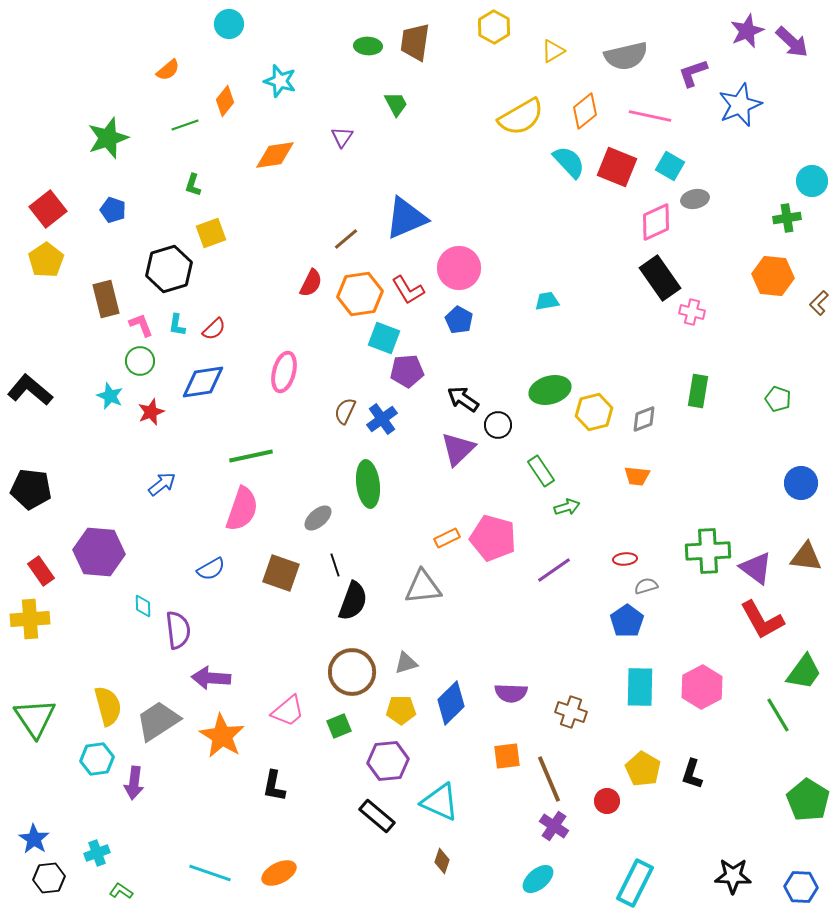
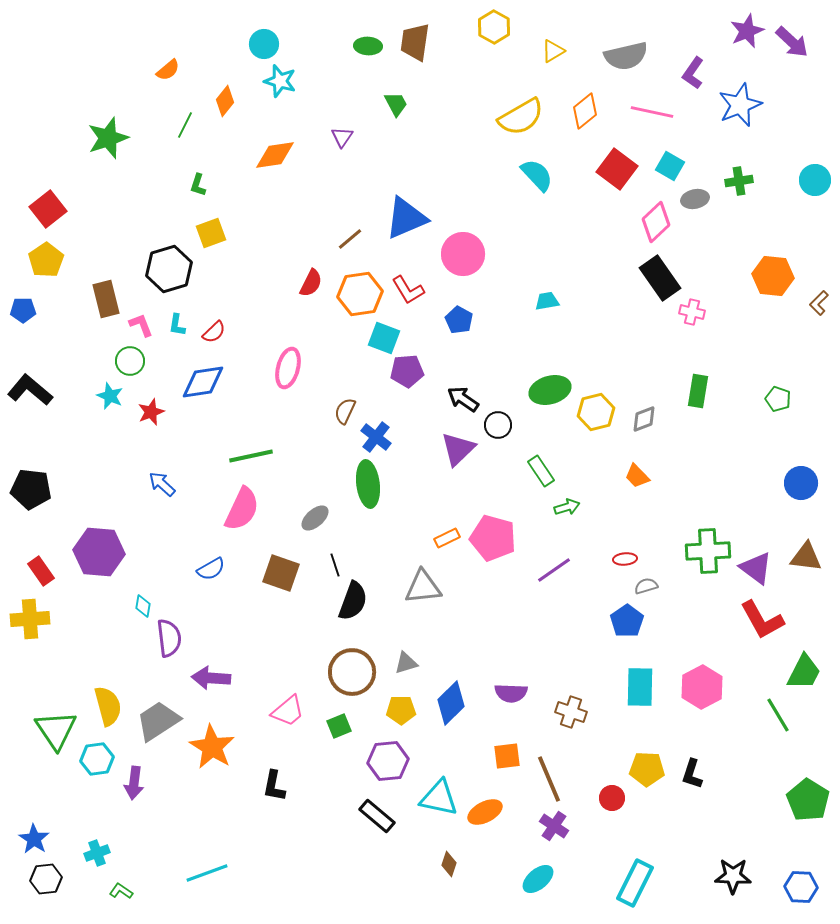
cyan circle at (229, 24): moved 35 px right, 20 px down
purple L-shape at (693, 73): rotated 36 degrees counterclockwise
pink line at (650, 116): moved 2 px right, 4 px up
green line at (185, 125): rotated 44 degrees counterclockwise
cyan semicircle at (569, 162): moved 32 px left, 13 px down
red square at (617, 167): moved 2 px down; rotated 15 degrees clockwise
cyan circle at (812, 181): moved 3 px right, 1 px up
green L-shape at (193, 185): moved 5 px right
blue pentagon at (113, 210): moved 90 px left, 100 px down; rotated 20 degrees counterclockwise
green cross at (787, 218): moved 48 px left, 37 px up
pink diamond at (656, 222): rotated 18 degrees counterclockwise
brown line at (346, 239): moved 4 px right
pink circle at (459, 268): moved 4 px right, 14 px up
red semicircle at (214, 329): moved 3 px down
green circle at (140, 361): moved 10 px left
pink ellipse at (284, 372): moved 4 px right, 4 px up
yellow hexagon at (594, 412): moved 2 px right
blue cross at (382, 419): moved 6 px left, 18 px down; rotated 16 degrees counterclockwise
orange trapezoid at (637, 476): rotated 40 degrees clockwise
blue arrow at (162, 484): rotated 100 degrees counterclockwise
pink semicircle at (242, 509): rotated 6 degrees clockwise
gray ellipse at (318, 518): moved 3 px left
cyan diamond at (143, 606): rotated 10 degrees clockwise
purple semicircle at (178, 630): moved 9 px left, 8 px down
green trapezoid at (804, 672): rotated 9 degrees counterclockwise
green triangle at (35, 718): moved 21 px right, 12 px down
orange star at (222, 736): moved 10 px left, 11 px down
yellow pentagon at (643, 769): moved 4 px right; rotated 28 degrees counterclockwise
red circle at (607, 801): moved 5 px right, 3 px up
cyan triangle at (440, 802): moved 1 px left, 4 px up; rotated 12 degrees counterclockwise
brown diamond at (442, 861): moved 7 px right, 3 px down
cyan line at (210, 873): moved 3 px left; rotated 39 degrees counterclockwise
orange ellipse at (279, 873): moved 206 px right, 61 px up
black hexagon at (49, 878): moved 3 px left, 1 px down
